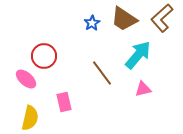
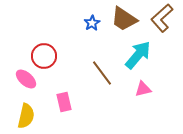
yellow semicircle: moved 4 px left, 2 px up
